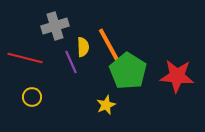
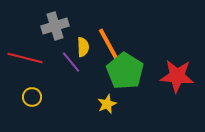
purple line: rotated 15 degrees counterclockwise
green pentagon: moved 3 px left
yellow star: moved 1 px right, 1 px up
